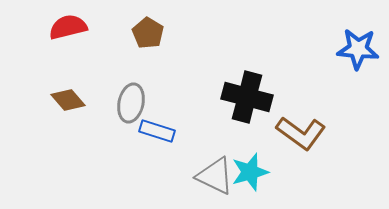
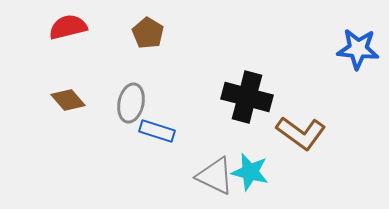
cyan star: rotated 30 degrees clockwise
